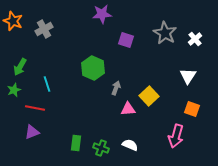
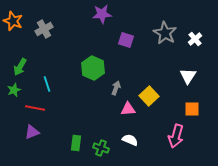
orange square: rotated 21 degrees counterclockwise
white semicircle: moved 5 px up
